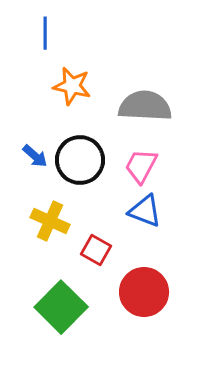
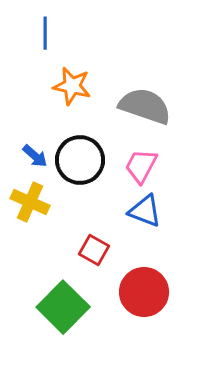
gray semicircle: rotated 16 degrees clockwise
yellow cross: moved 20 px left, 19 px up
red square: moved 2 px left
green square: moved 2 px right
